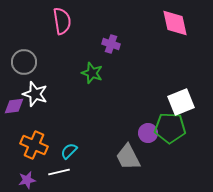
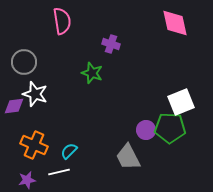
purple circle: moved 2 px left, 3 px up
